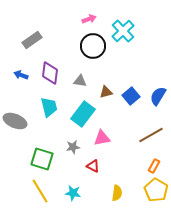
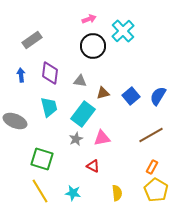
blue arrow: rotated 64 degrees clockwise
brown triangle: moved 3 px left, 1 px down
gray star: moved 3 px right, 8 px up; rotated 16 degrees counterclockwise
orange rectangle: moved 2 px left, 1 px down
yellow semicircle: rotated 14 degrees counterclockwise
